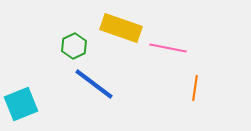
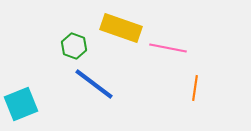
green hexagon: rotated 15 degrees counterclockwise
